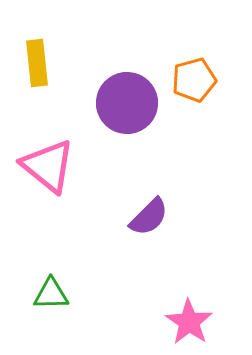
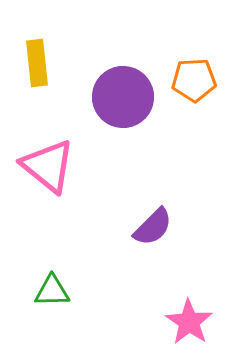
orange pentagon: rotated 12 degrees clockwise
purple circle: moved 4 px left, 6 px up
purple semicircle: moved 4 px right, 10 px down
green triangle: moved 1 px right, 3 px up
